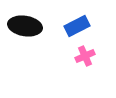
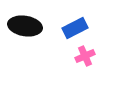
blue rectangle: moved 2 px left, 2 px down
